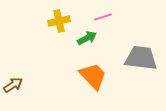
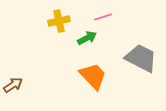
gray trapezoid: rotated 20 degrees clockwise
